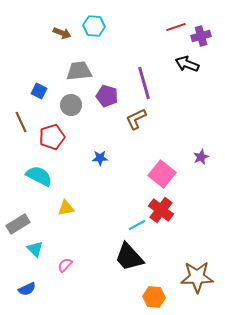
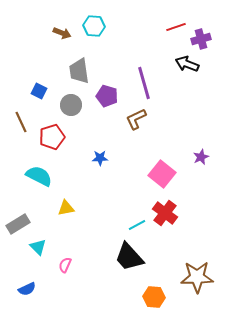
purple cross: moved 3 px down
gray trapezoid: rotated 92 degrees counterclockwise
red cross: moved 4 px right, 3 px down
cyan triangle: moved 3 px right, 2 px up
pink semicircle: rotated 21 degrees counterclockwise
